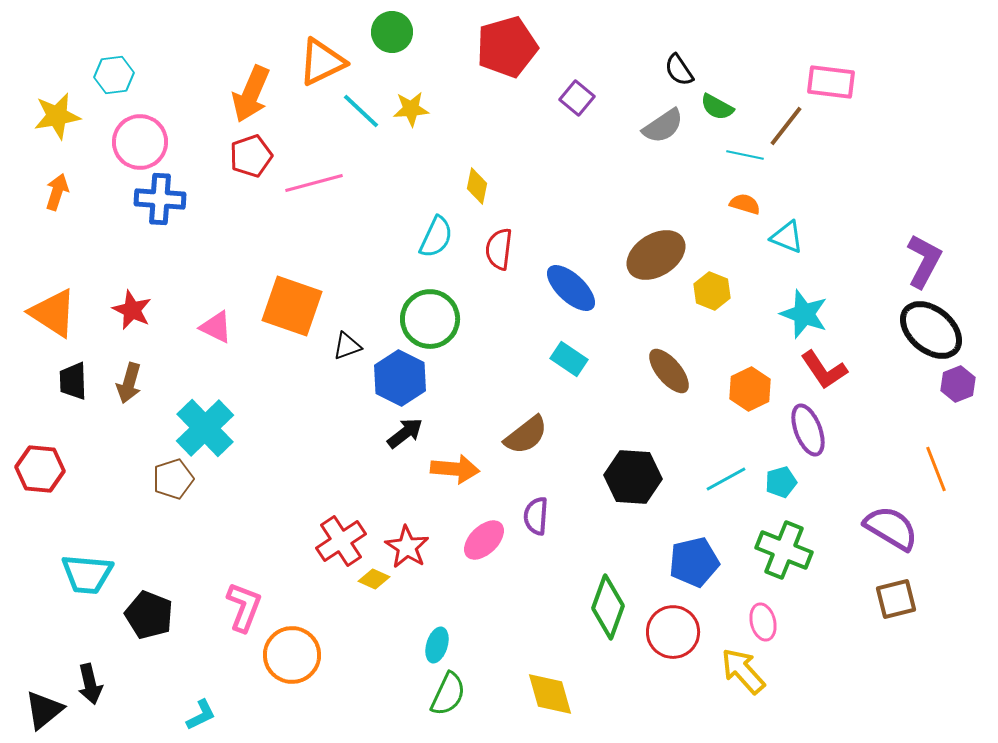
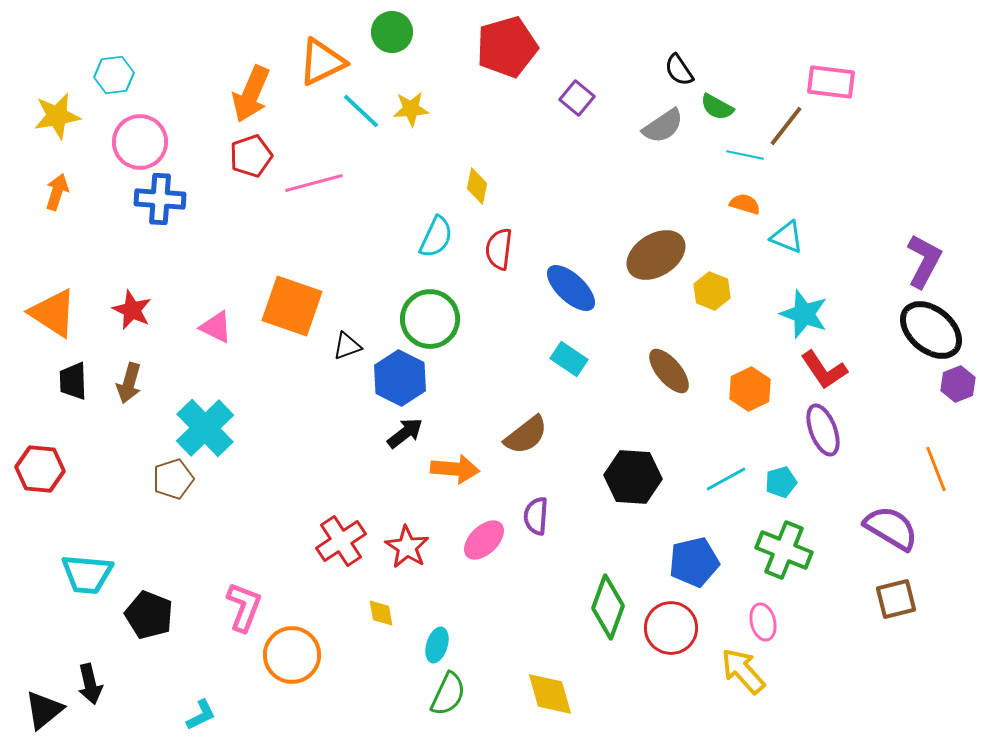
purple ellipse at (808, 430): moved 15 px right
yellow diamond at (374, 579): moved 7 px right, 34 px down; rotated 56 degrees clockwise
red circle at (673, 632): moved 2 px left, 4 px up
